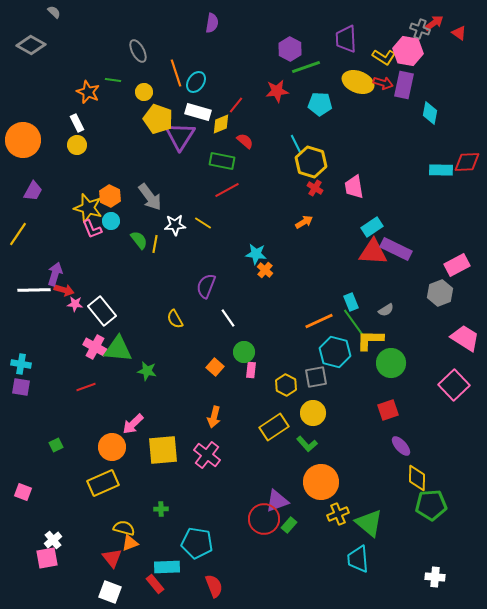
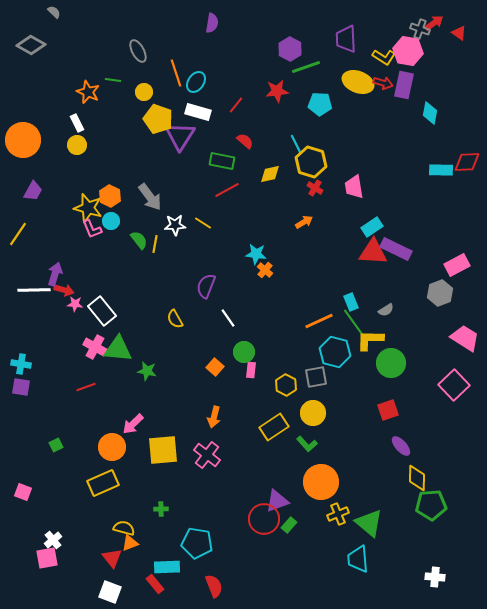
yellow diamond at (221, 124): moved 49 px right, 50 px down; rotated 10 degrees clockwise
